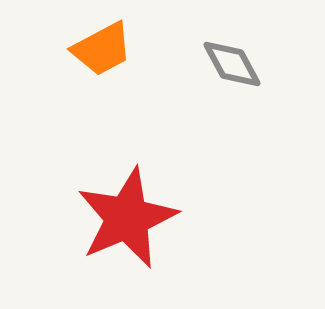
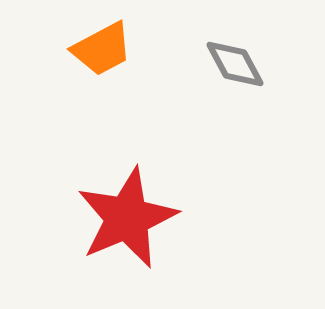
gray diamond: moved 3 px right
